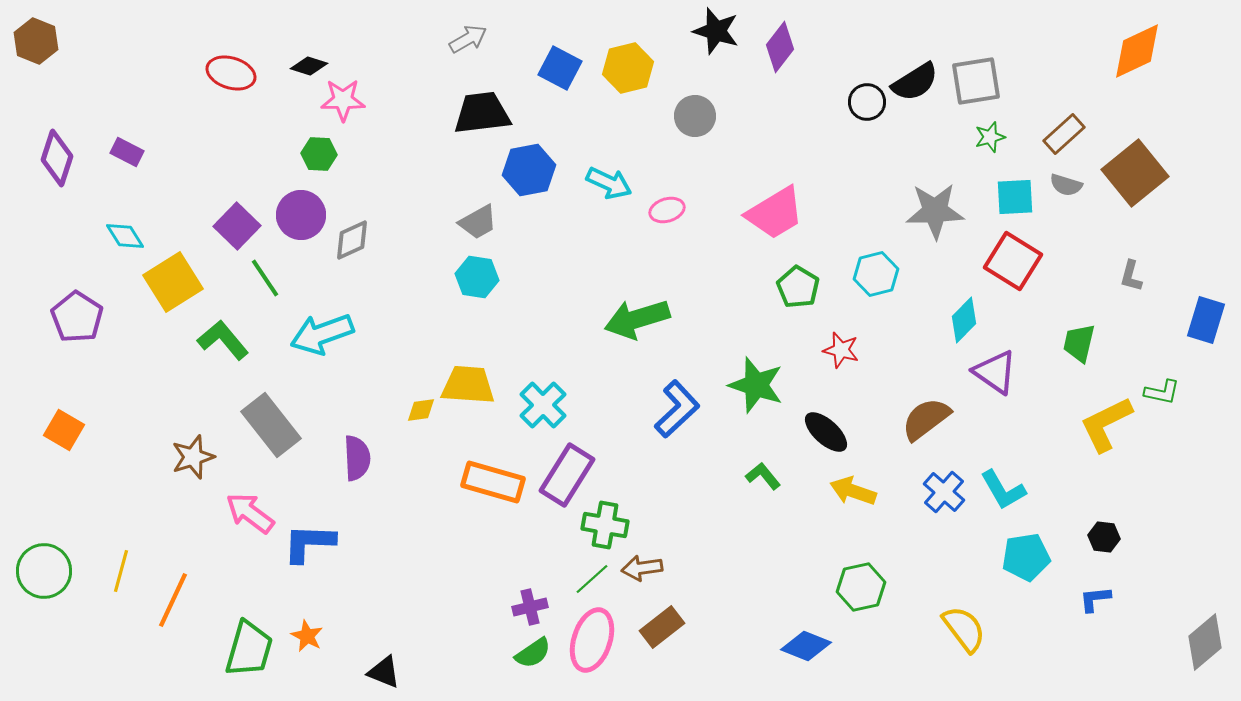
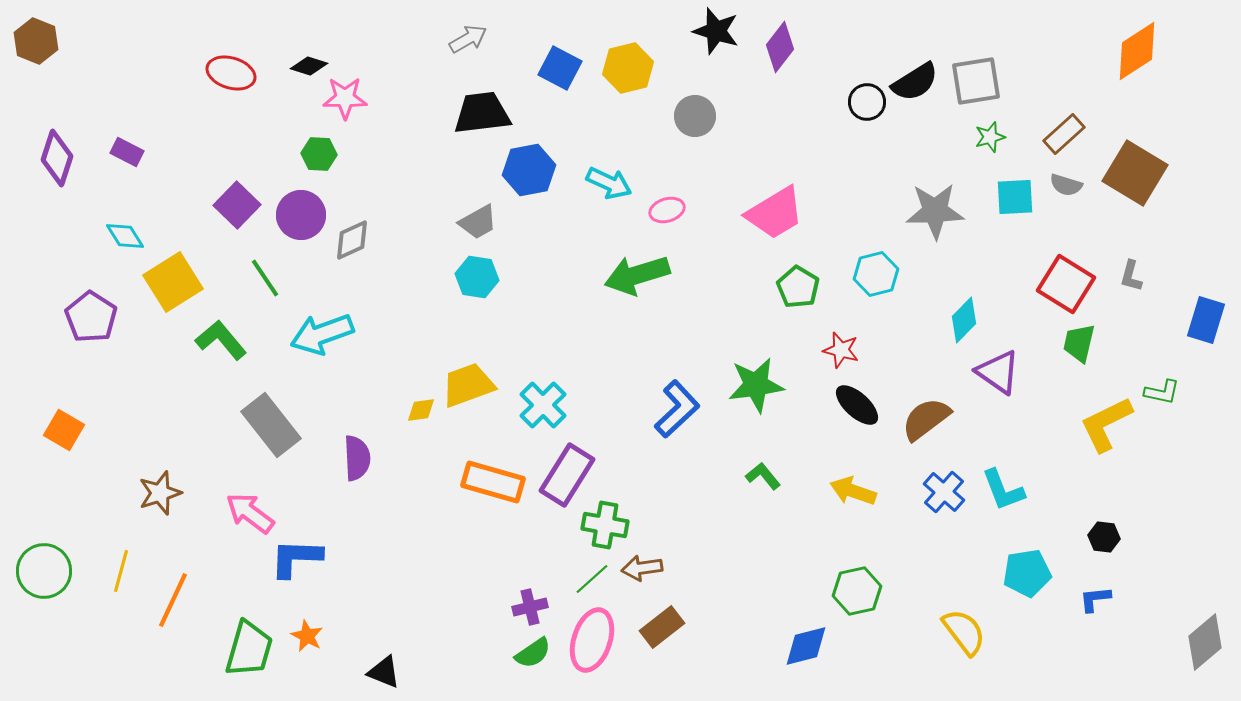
orange diamond at (1137, 51): rotated 8 degrees counterclockwise
pink star at (343, 100): moved 2 px right, 2 px up
brown square at (1135, 173): rotated 20 degrees counterclockwise
purple square at (237, 226): moved 21 px up
red square at (1013, 261): moved 53 px right, 23 px down
purple pentagon at (77, 317): moved 14 px right
green arrow at (637, 319): moved 44 px up
green L-shape at (223, 340): moved 2 px left
purple triangle at (995, 372): moved 3 px right
yellow trapezoid at (468, 385): rotated 24 degrees counterclockwise
green star at (756, 385): rotated 26 degrees counterclockwise
black ellipse at (826, 432): moved 31 px right, 27 px up
brown star at (193, 457): moved 33 px left, 36 px down
cyan L-shape at (1003, 490): rotated 9 degrees clockwise
blue L-shape at (309, 543): moved 13 px left, 15 px down
cyan pentagon at (1026, 557): moved 1 px right, 16 px down
green hexagon at (861, 587): moved 4 px left, 4 px down
yellow semicircle at (964, 629): moved 3 px down
blue diamond at (806, 646): rotated 36 degrees counterclockwise
